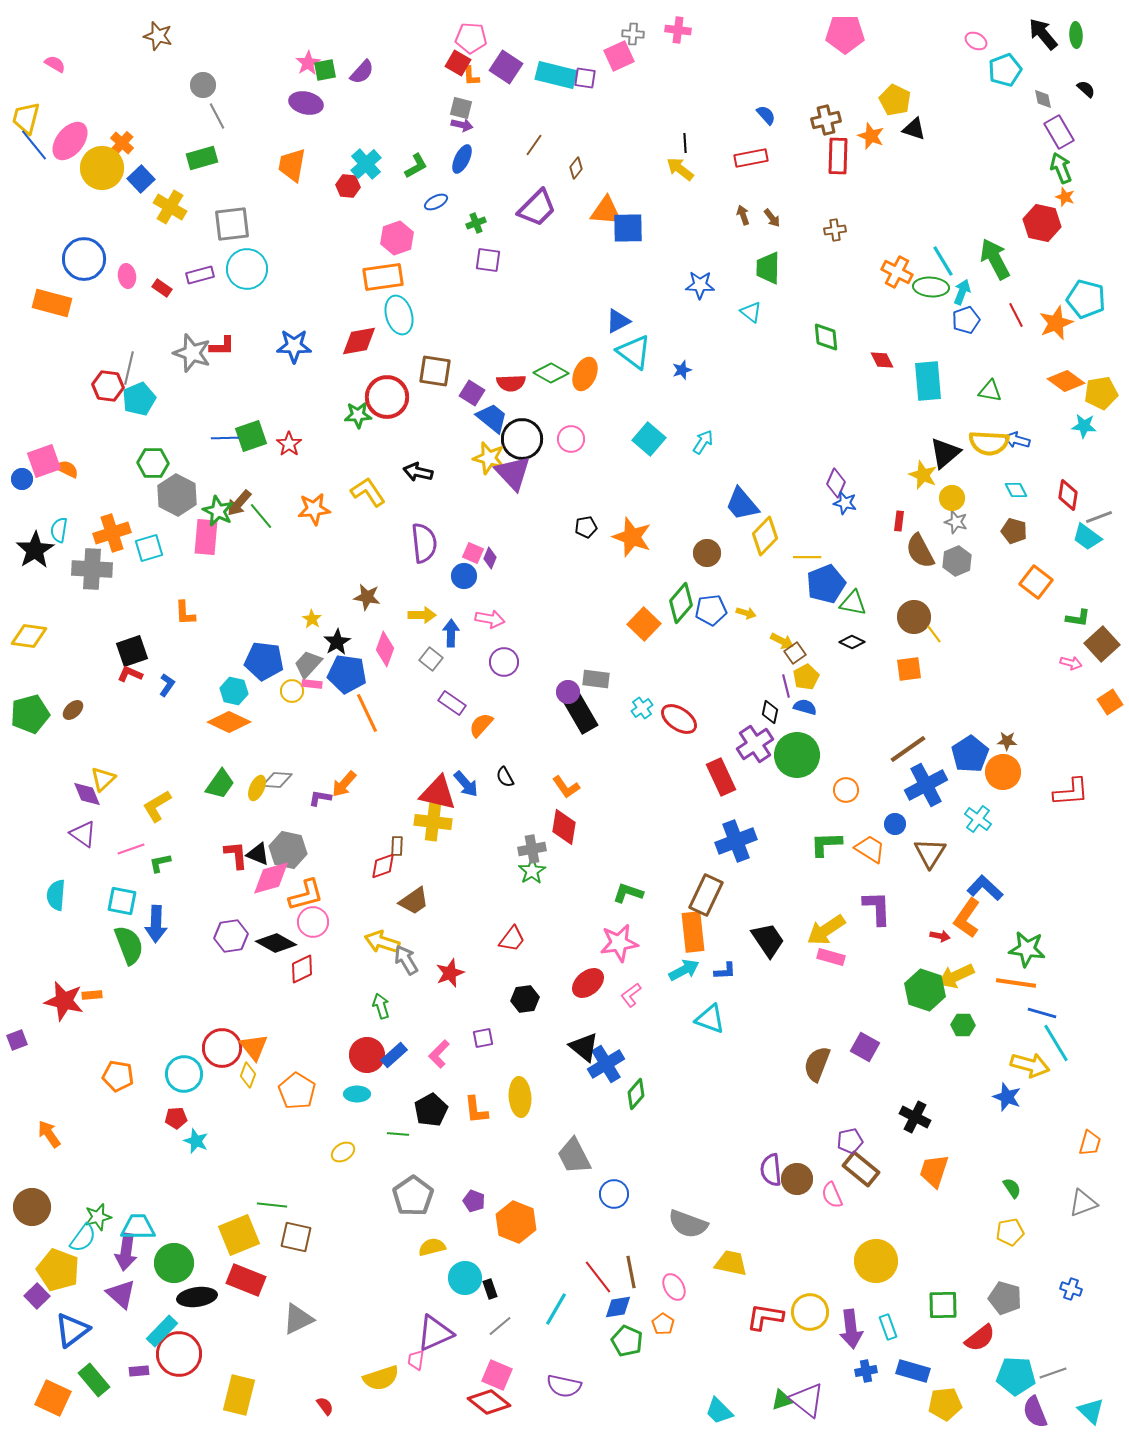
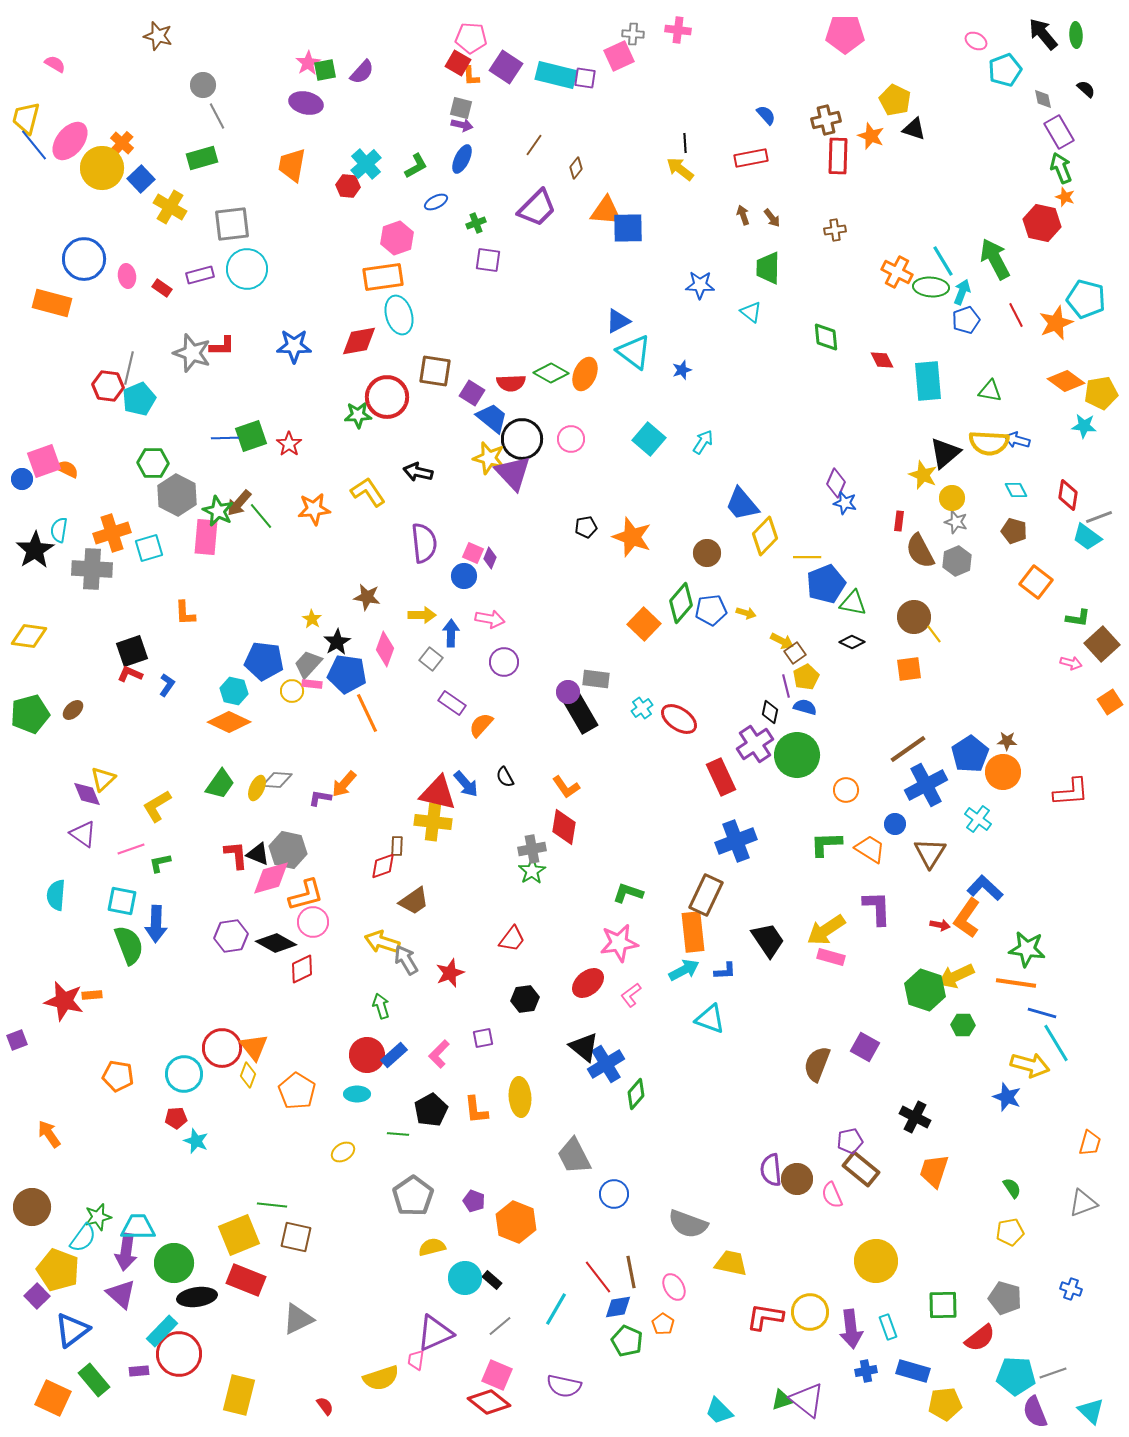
red arrow at (940, 936): moved 11 px up
black rectangle at (490, 1289): moved 2 px right, 9 px up; rotated 30 degrees counterclockwise
